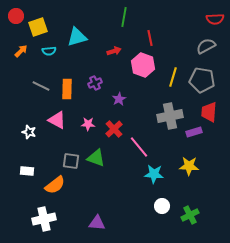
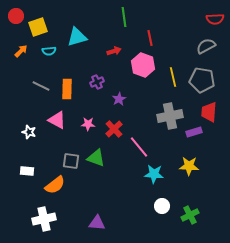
green line: rotated 18 degrees counterclockwise
yellow line: rotated 30 degrees counterclockwise
purple cross: moved 2 px right, 1 px up
